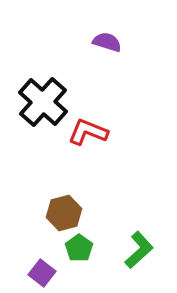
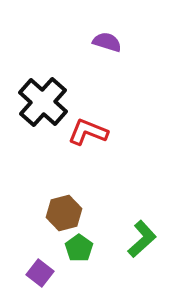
green L-shape: moved 3 px right, 11 px up
purple square: moved 2 px left
